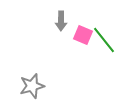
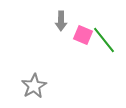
gray star: moved 2 px right; rotated 15 degrees counterclockwise
